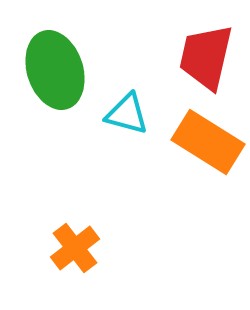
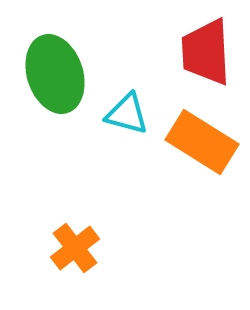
red trapezoid: moved 5 px up; rotated 16 degrees counterclockwise
green ellipse: moved 4 px down
orange rectangle: moved 6 px left
